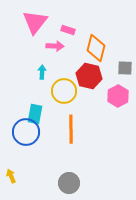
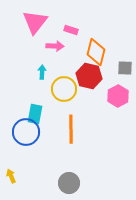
pink rectangle: moved 3 px right
orange diamond: moved 4 px down
yellow circle: moved 2 px up
